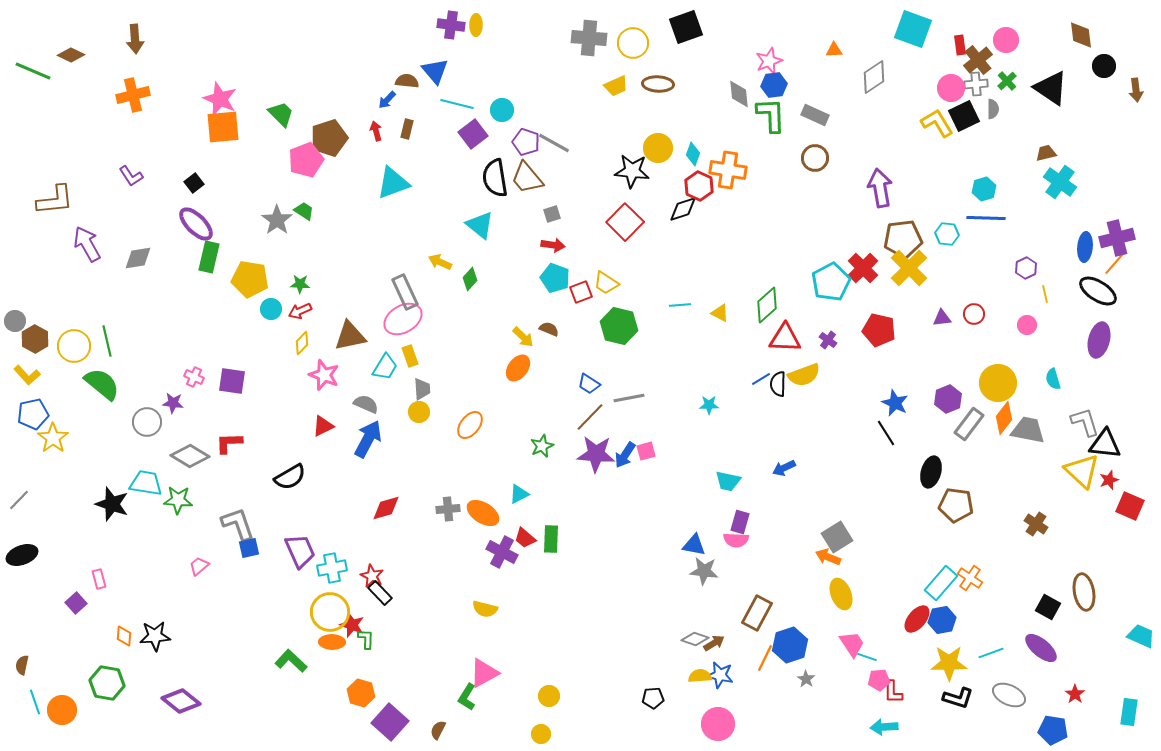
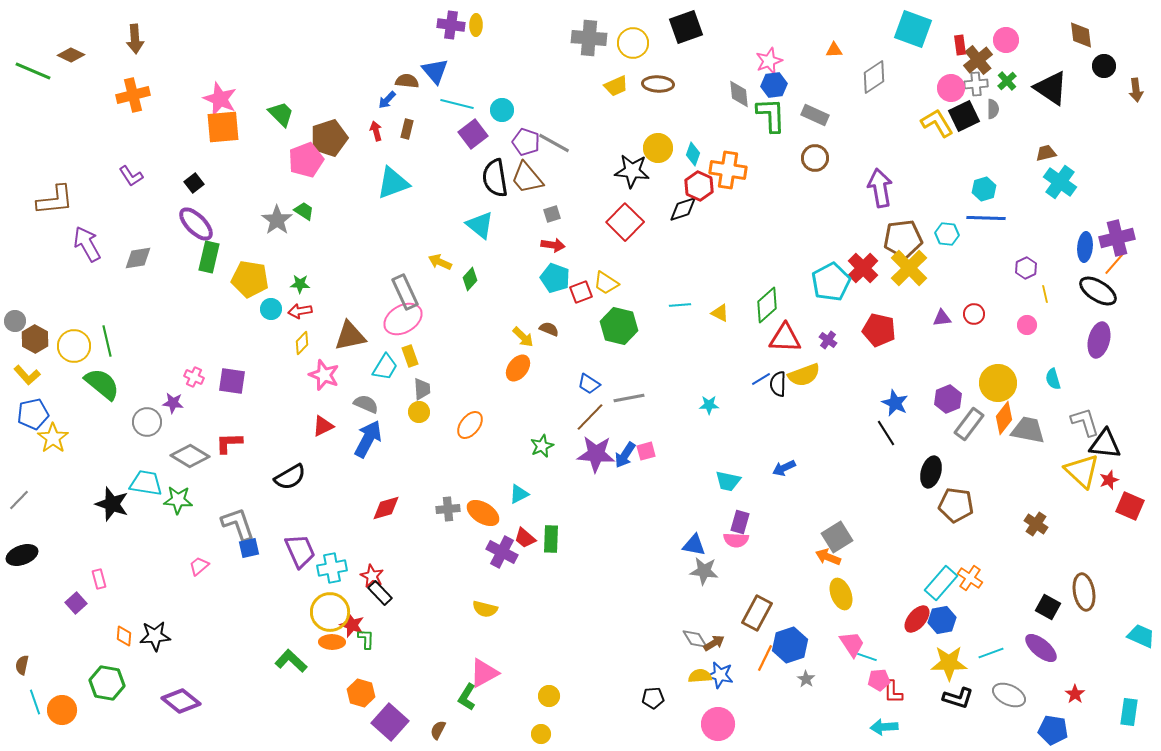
red arrow at (300, 311): rotated 15 degrees clockwise
gray diamond at (695, 639): rotated 40 degrees clockwise
